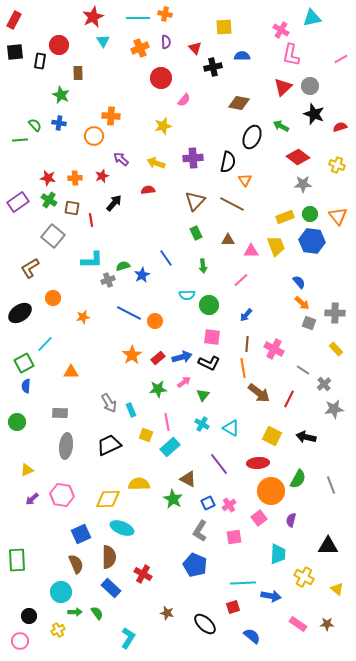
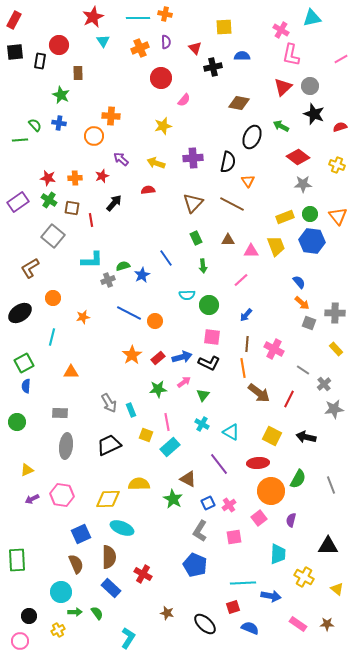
orange triangle at (245, 180): moved 3 px right, 1 px down
brown triangle at (195, 201): moved 2 px left, 2 px down
green rectangle at (196, 233): moved 5 px down
cyan line at (45, 344): moved 7 px right, 7 px up; rotated 30 degrees counterclockwise
cyan triangle at (231, 428): moved 4 px down
purple arrow at (32, 499): rotated 16 degrees clockwise
blue semicircle at (252, 636): moved 2 px left, 8 px up; rotated 18 degrees counterclockwise
